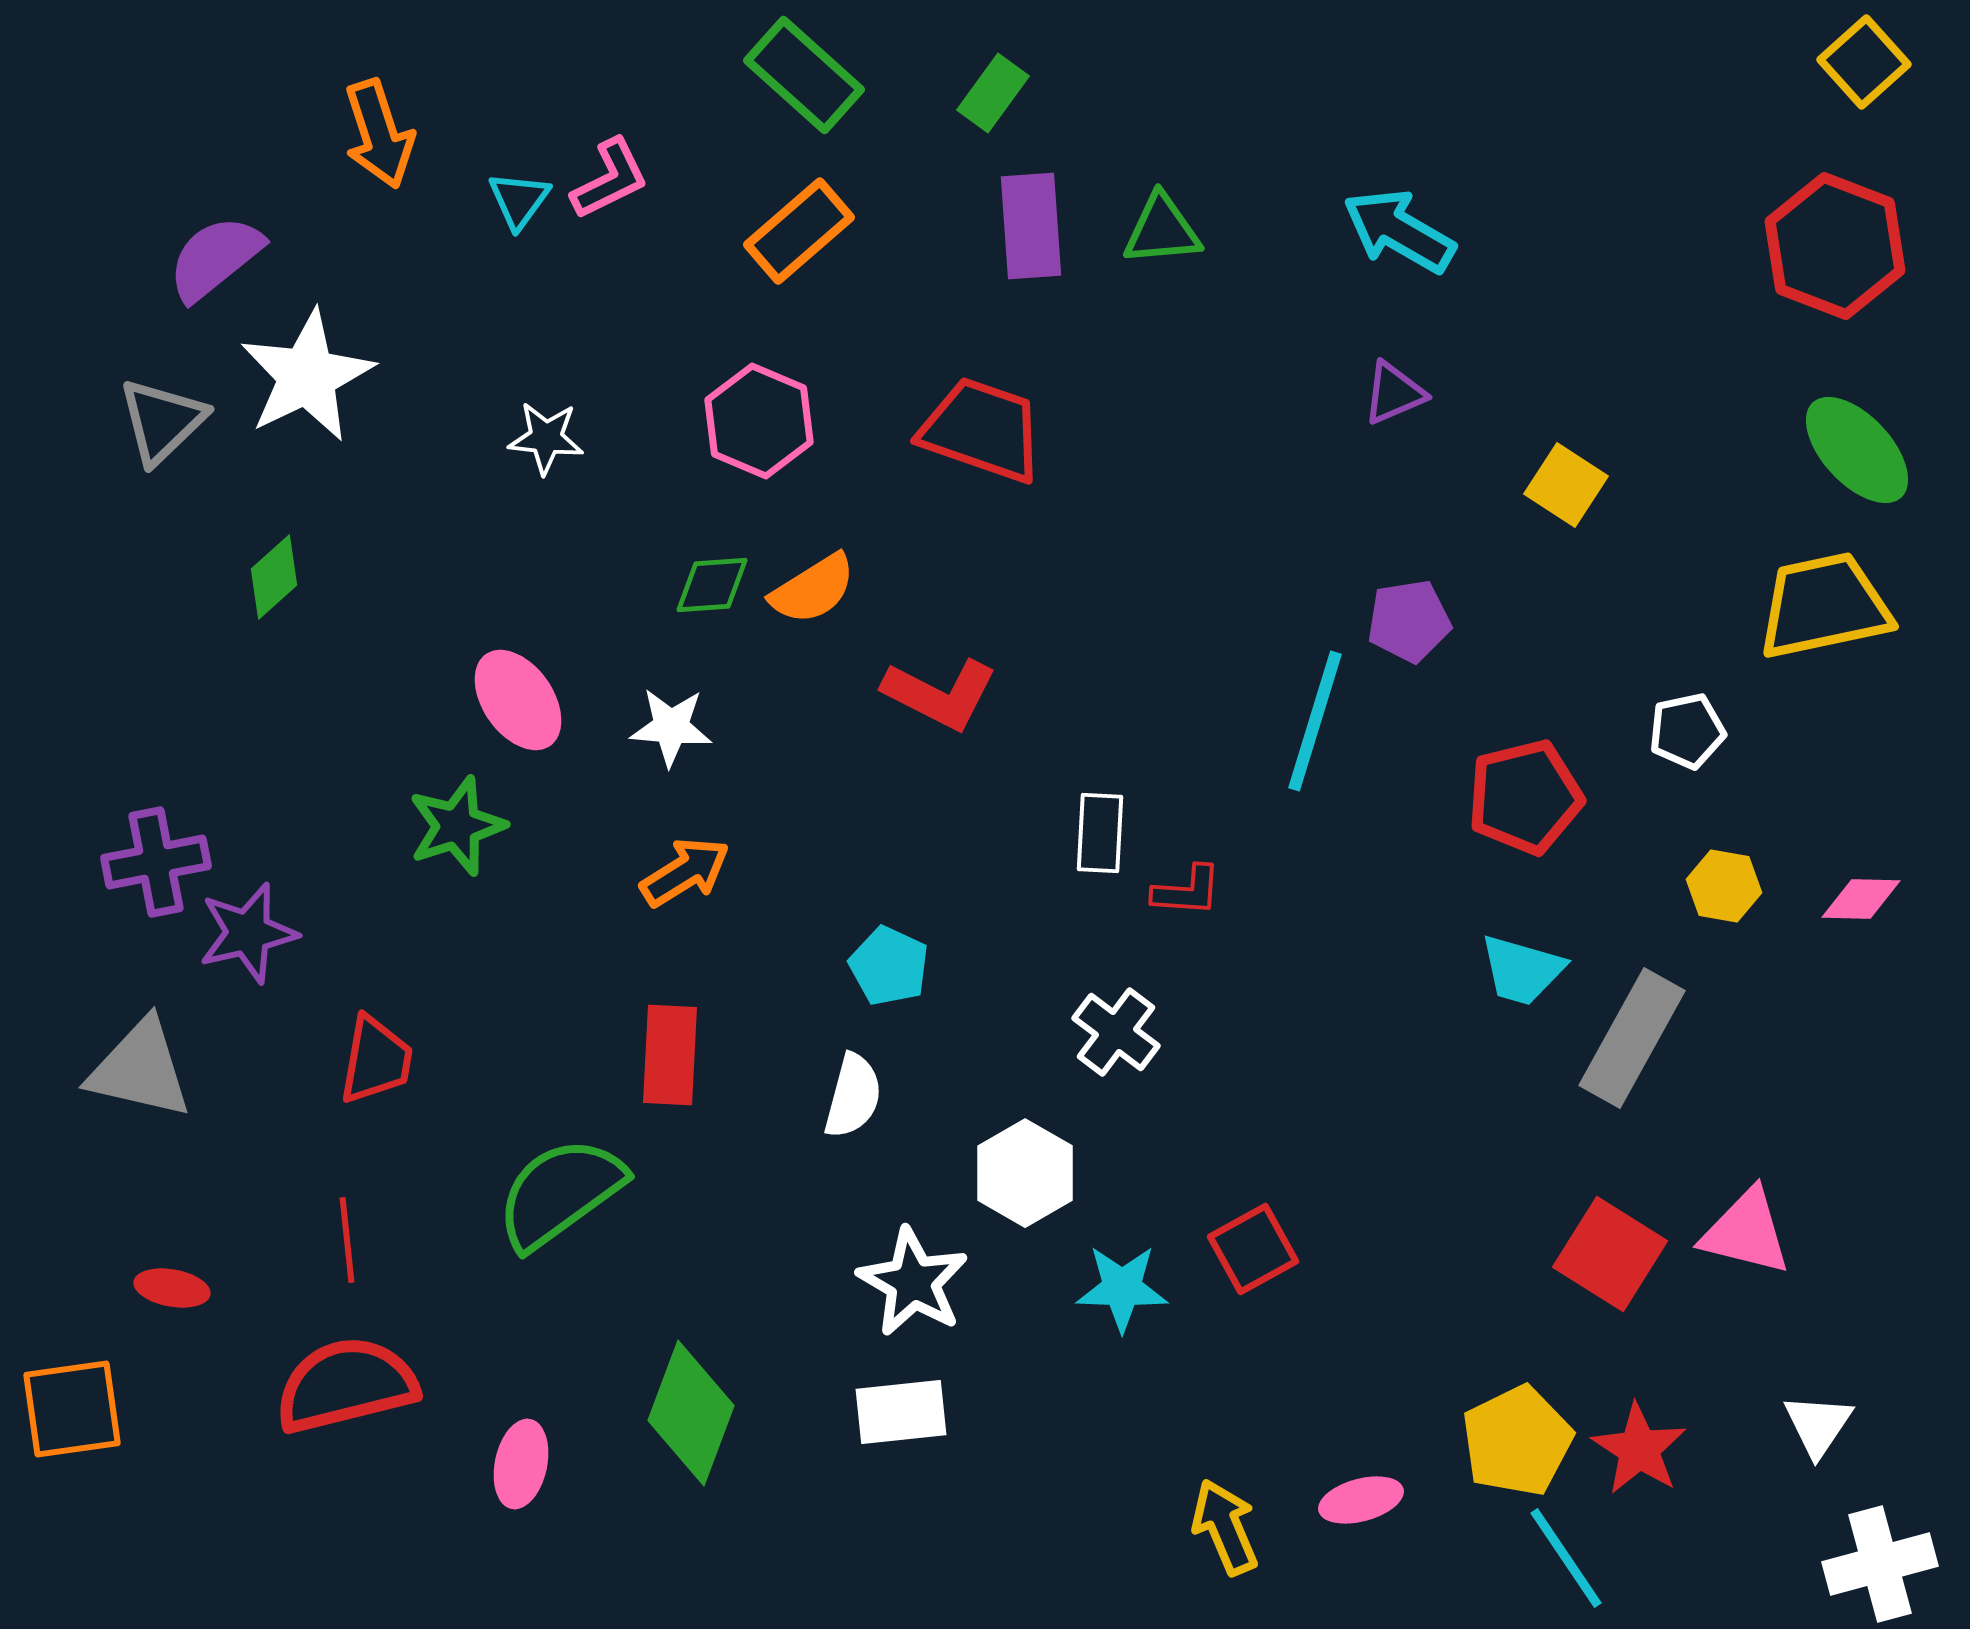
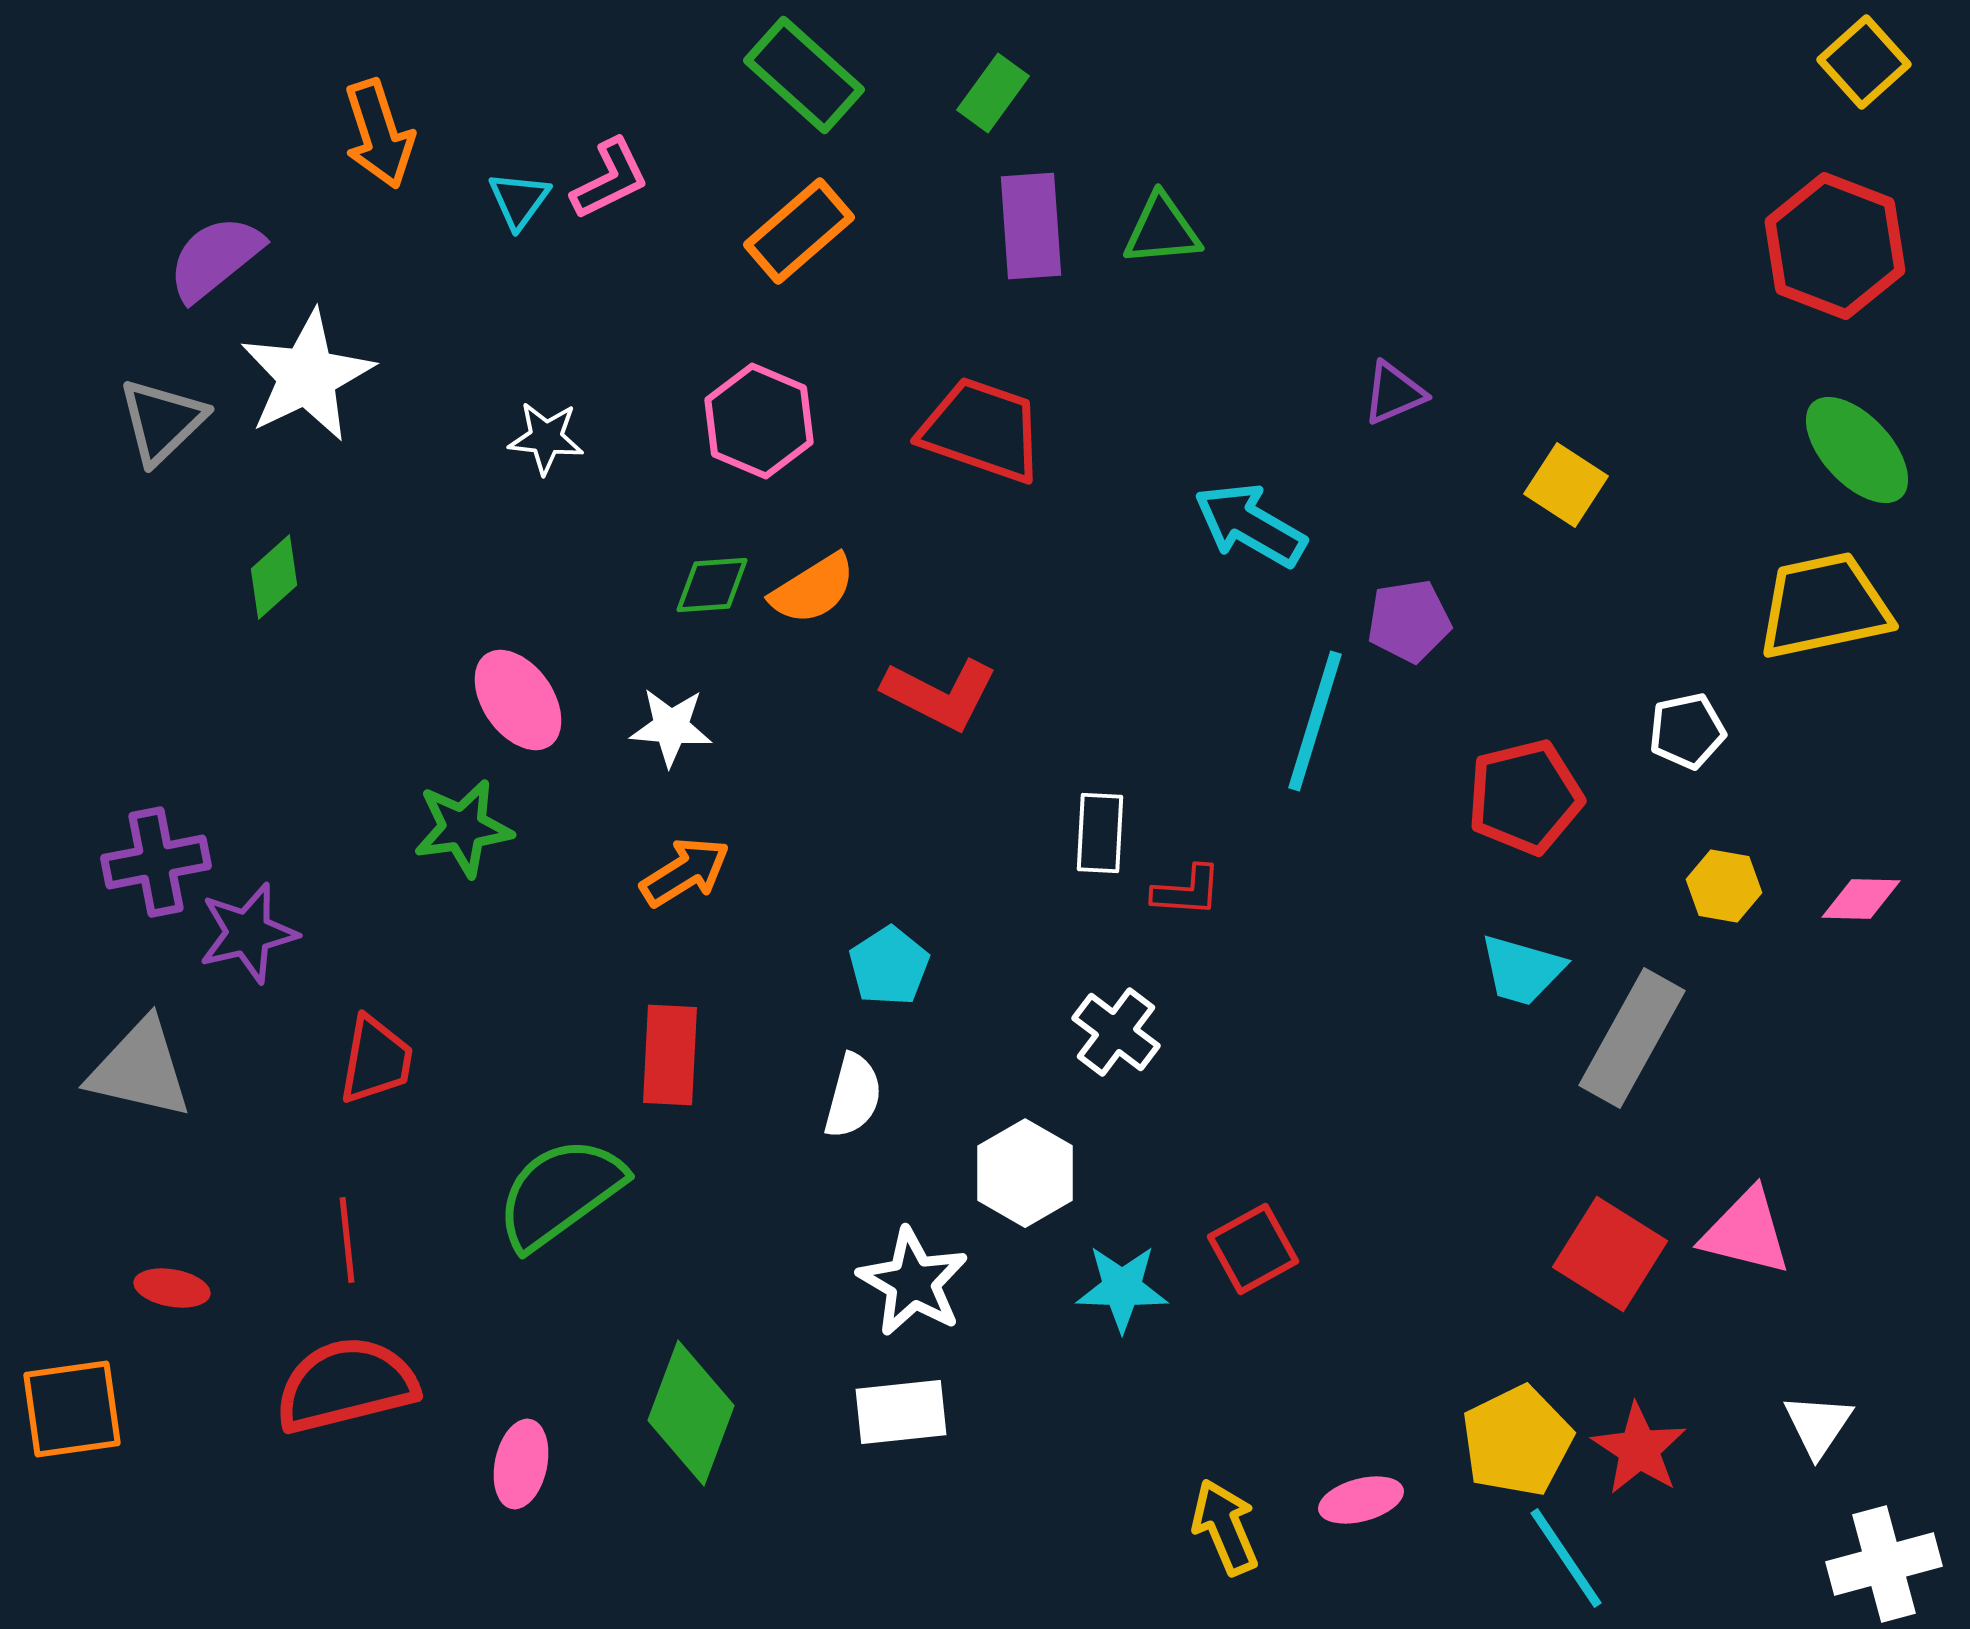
cyan arrow at (1399, 231): moved 149 px left, 294 px down
green star at (457, 826): moved 6 px right, 2 px down; rotated 10 degrees clockwise
cyan pentagon at (889, 966): rotated 14 degrees clockwise
white cross at (1880, 1564): moved 4 px right
